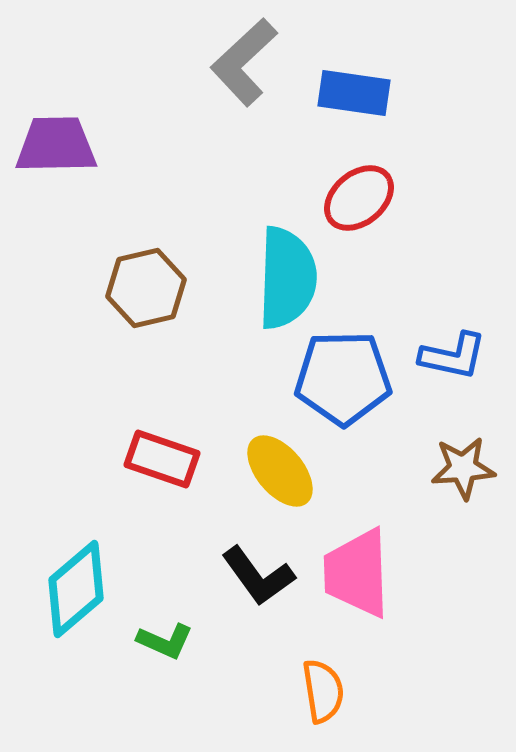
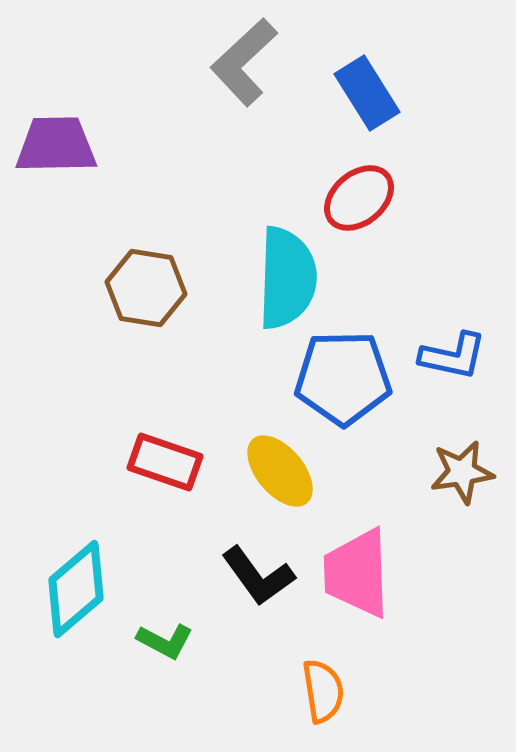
blue rectangle: moved 13 px right; rotated 50 degrees clockwise
brown hexagon: rotated 22 degrees clockwise
red rectangle: moved 3 px right, 3 px down
brown star: moved 1 px left, 4 px down; rotated 4 degrees counterclockwise
green L-shape: rotated 4 degrees clockwise
